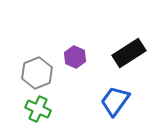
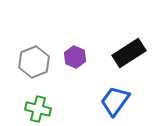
gray hexagon: moved 3 px left, 11 px up
green cross: rotated 10 degrees counterclockwise
